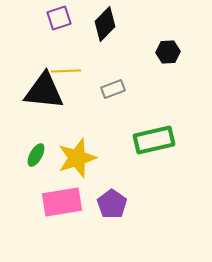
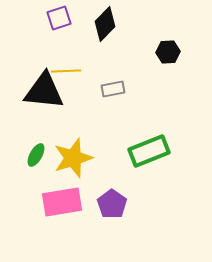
gray rectangle: rotated 10 degrees clockwise
green rectangle: moved 5 px left, 11 px down; rotated 9 degrees counterclockwise
yellow star: moved 4 px left
